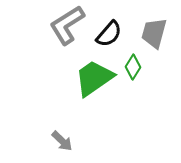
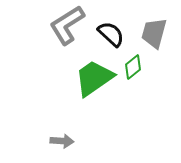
black semicircle: moved 2 px right; rotated 88 degrees counterclockwise
green diamond: rotated 20 degrees clockwise
gray arrow: rotated 40 degrees counterclockwise
